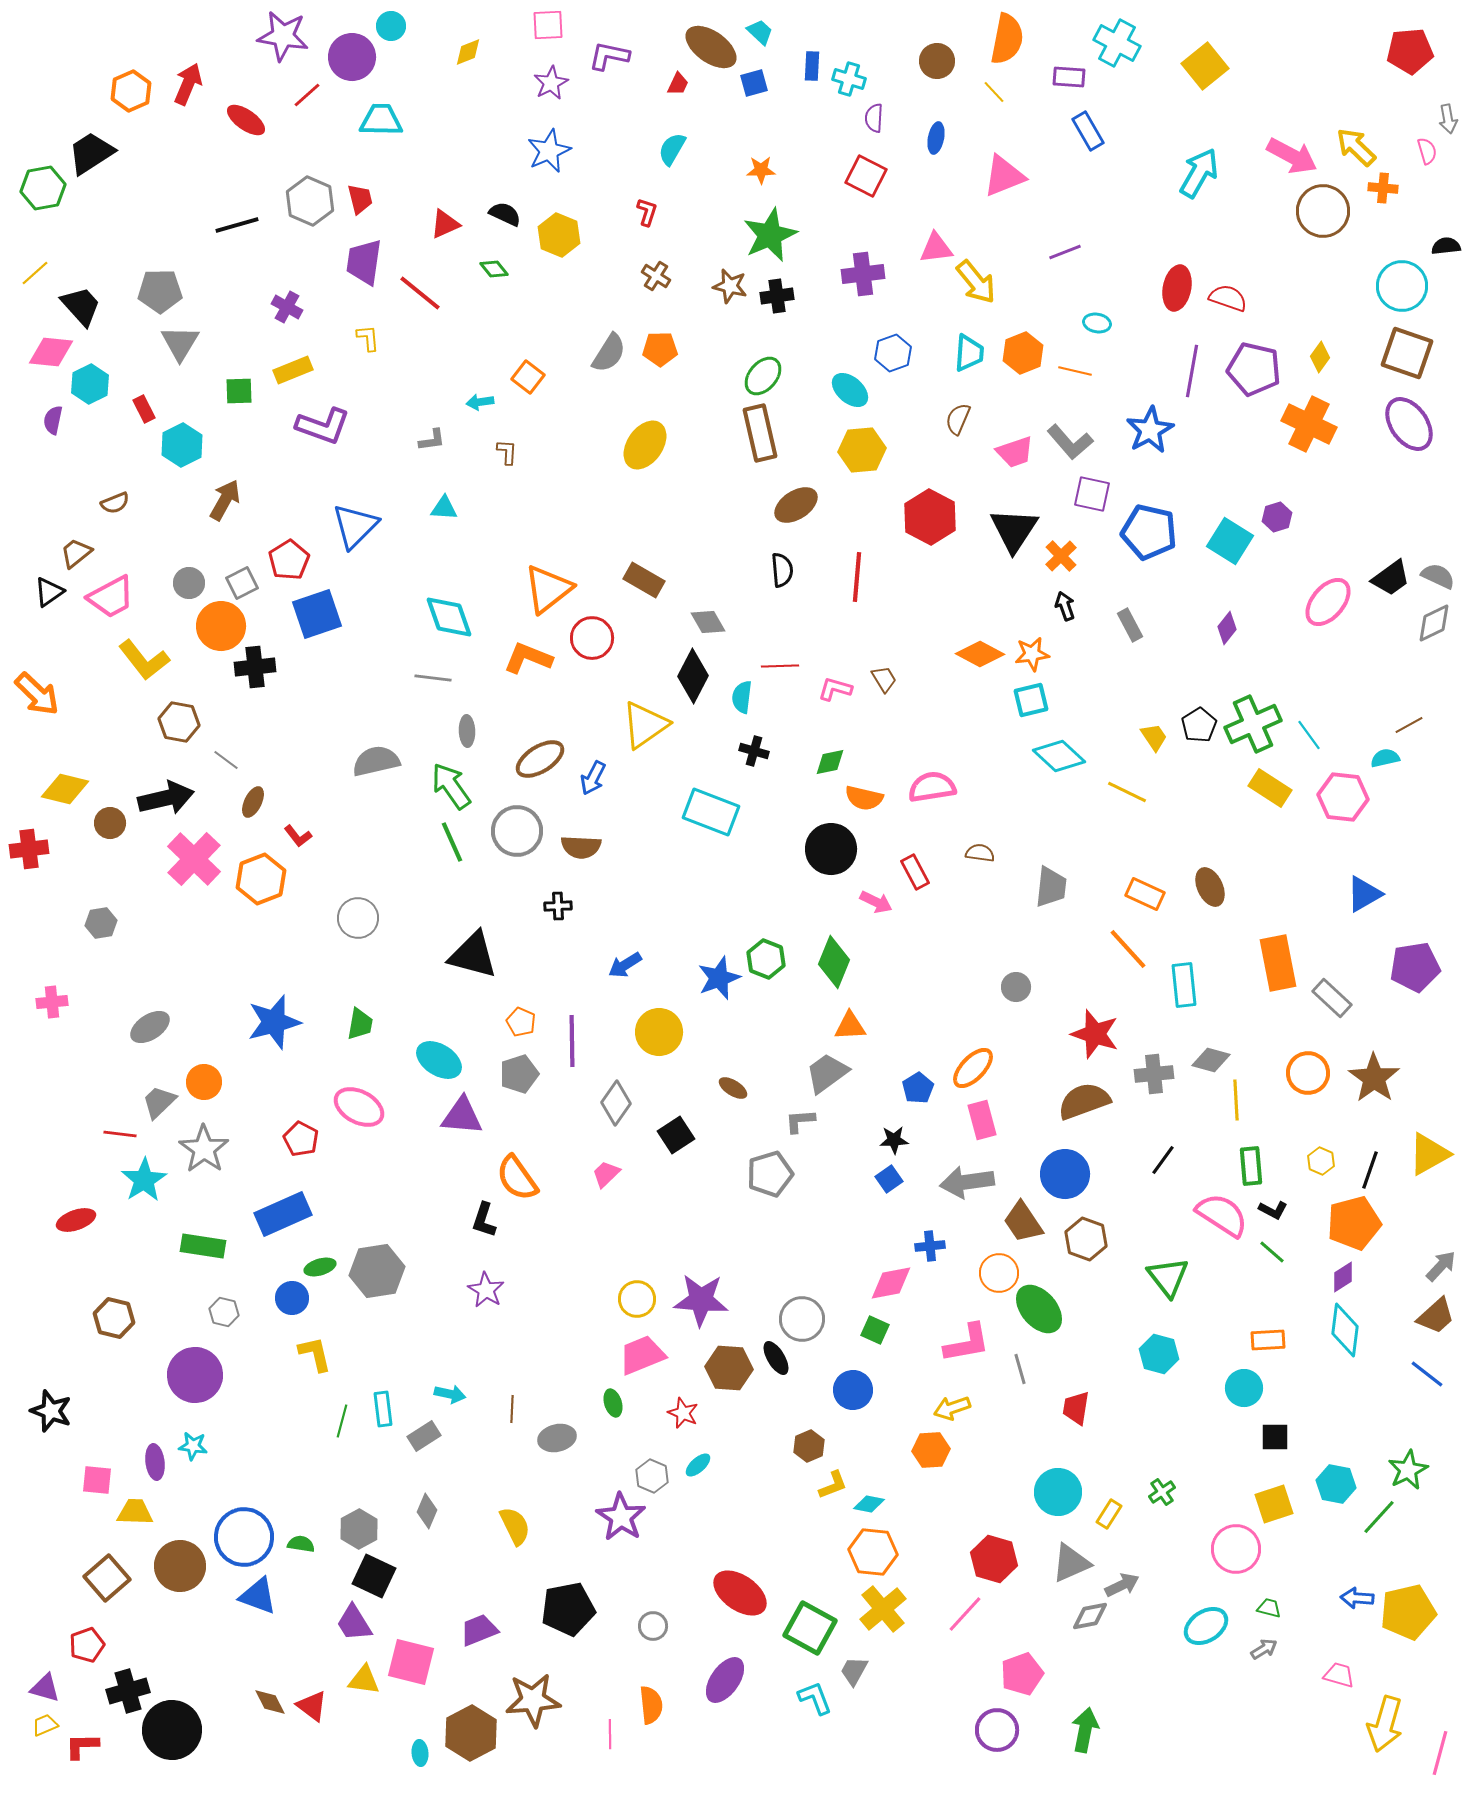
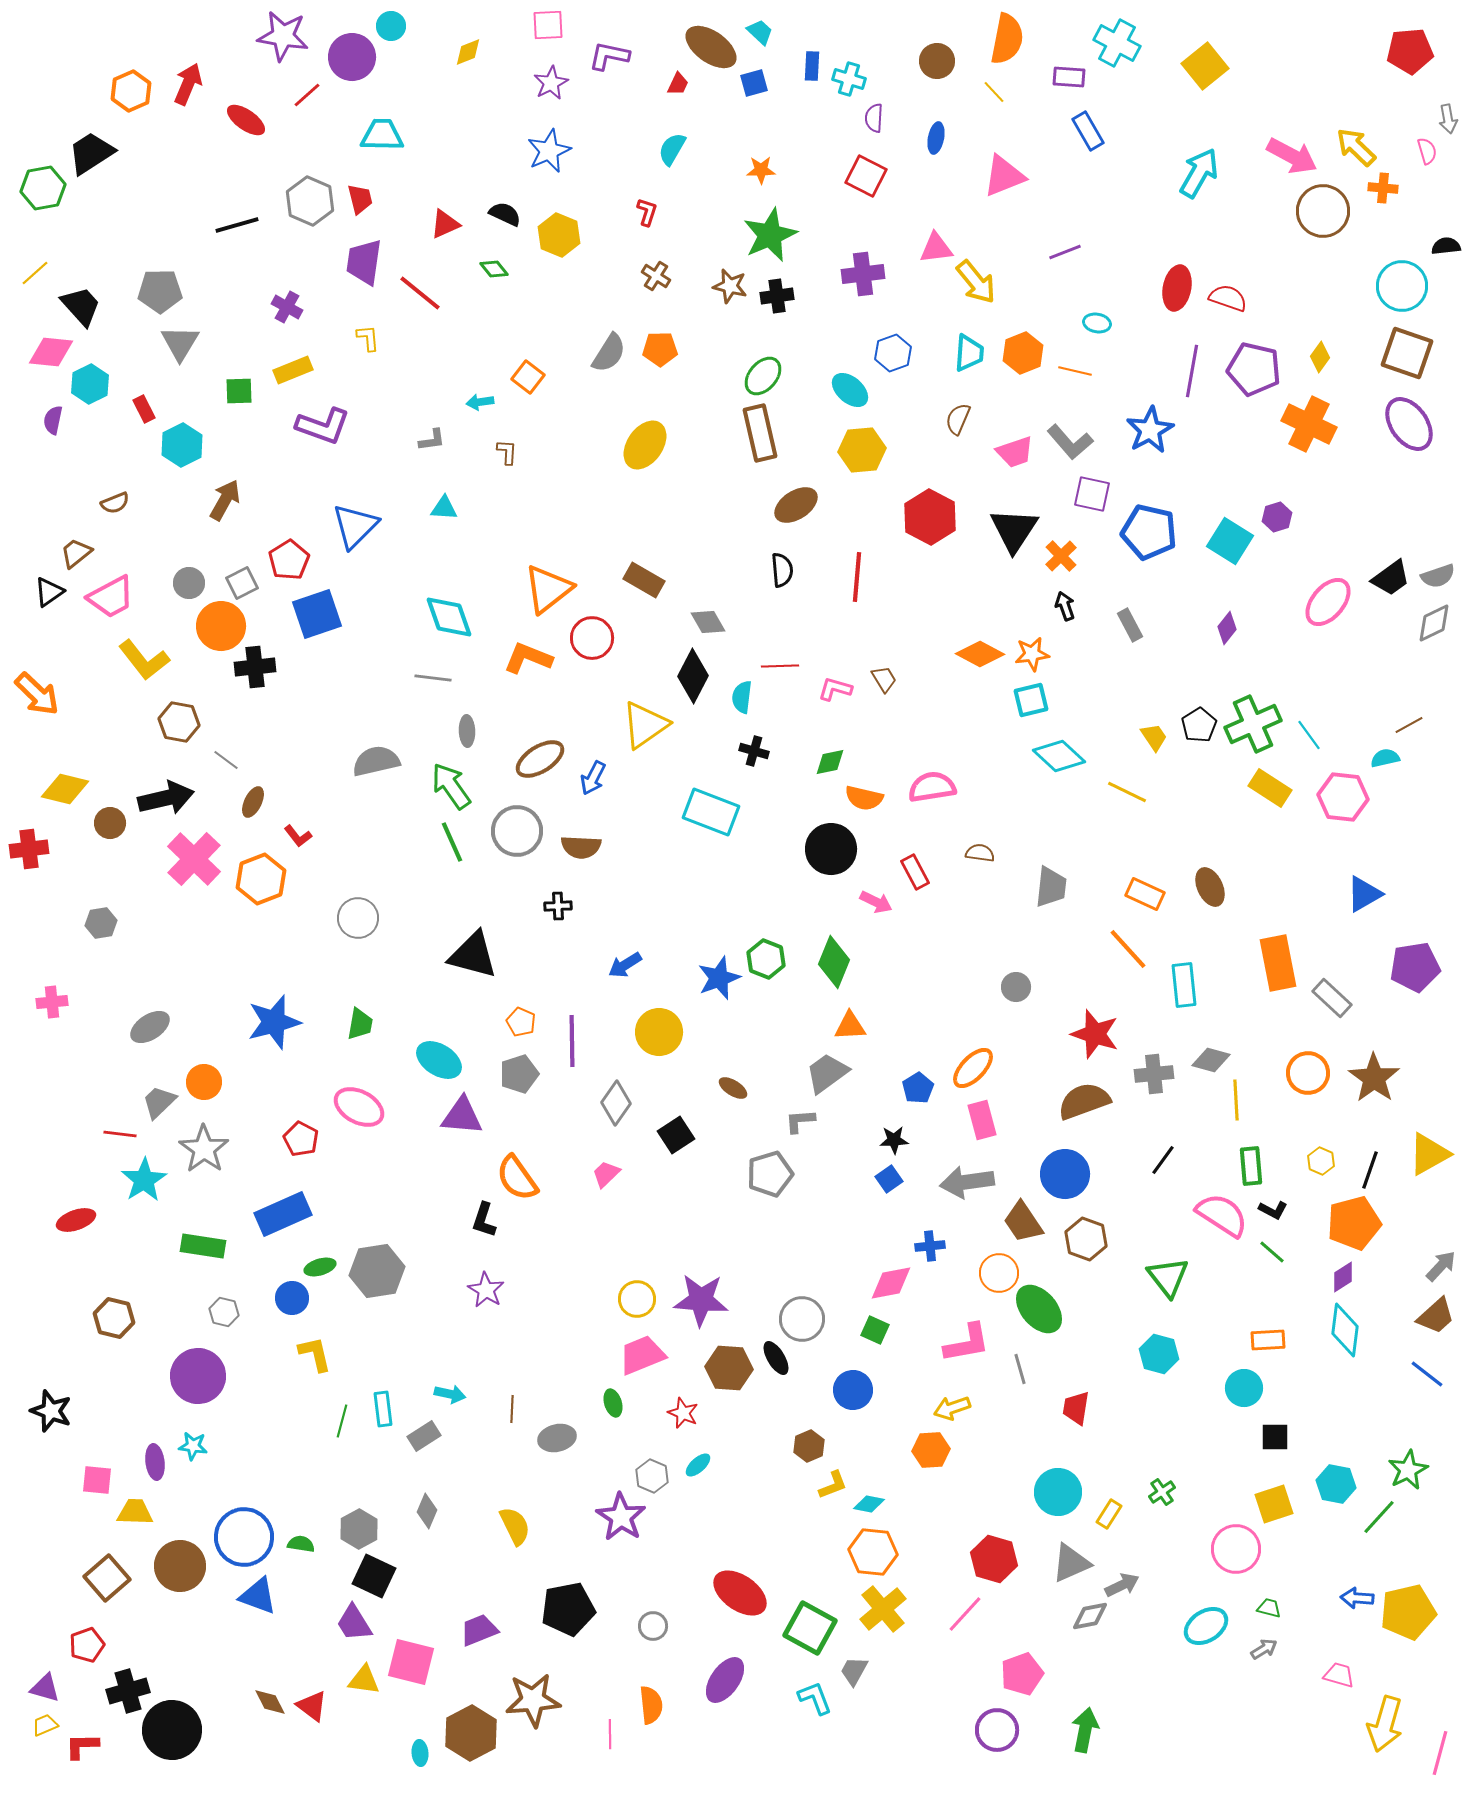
cyan trapezoid at (381, 120): moved 1 px right, 15 px down
gray semicircle at (1438, 576): rotated 136 degrees clockwise
purple circle at (195, 1375): moved 3 px right, 1 px down
